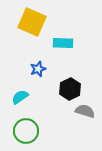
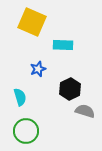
cyan rectangle: moved 2 px down
cyan semicircle: rotated 108 degrees clockwise
